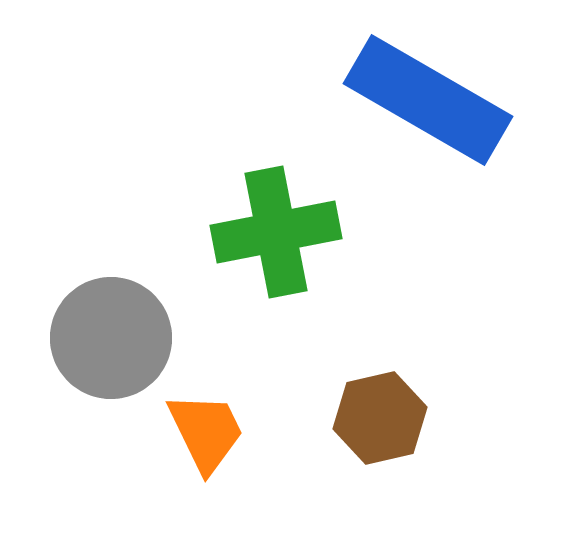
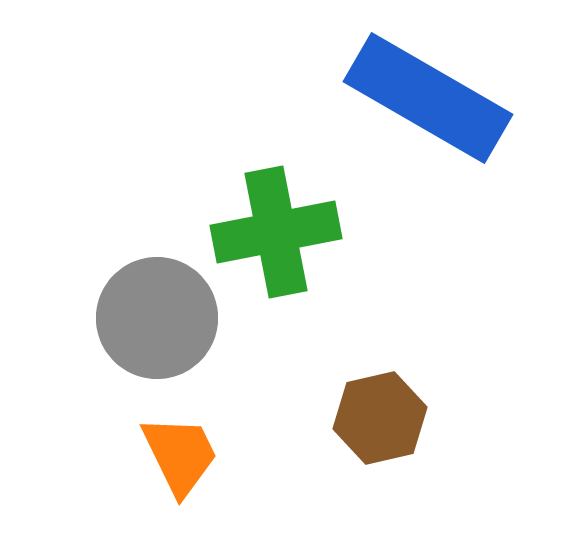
blue rectangle: moved 2 px up
gray circle: moved 46 px right, 20 px up
orange trapezoid: moved 26 px left, 23 px down
